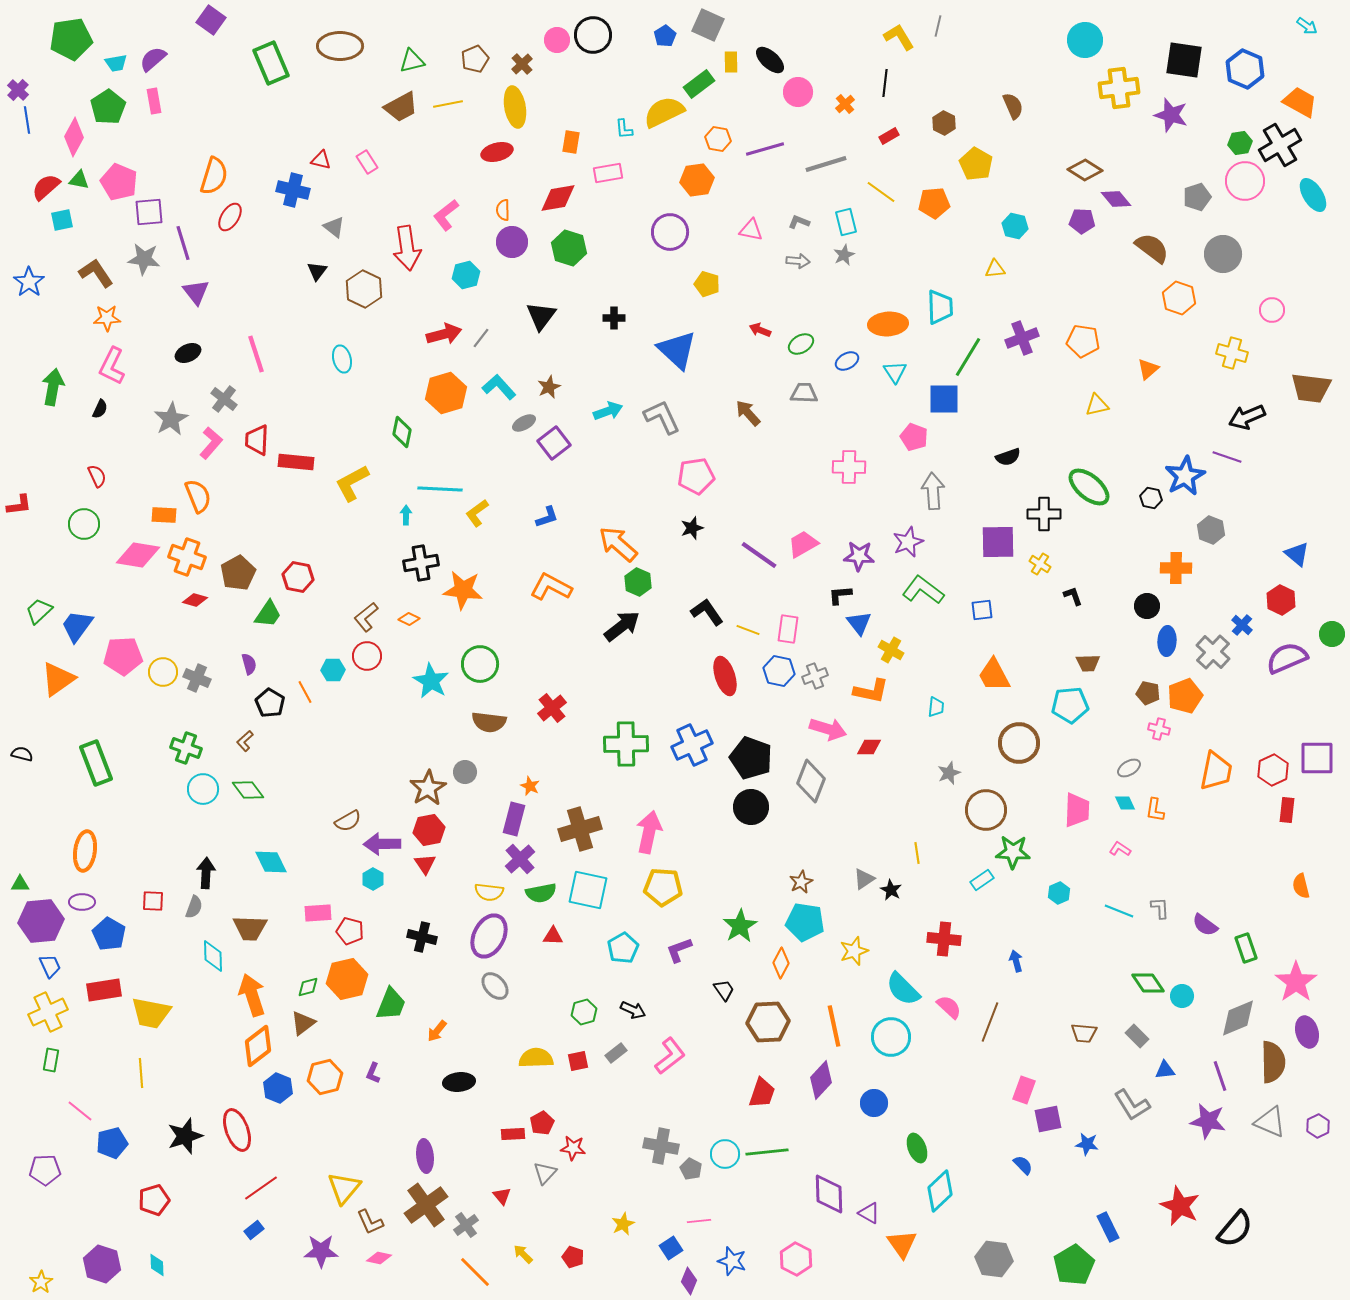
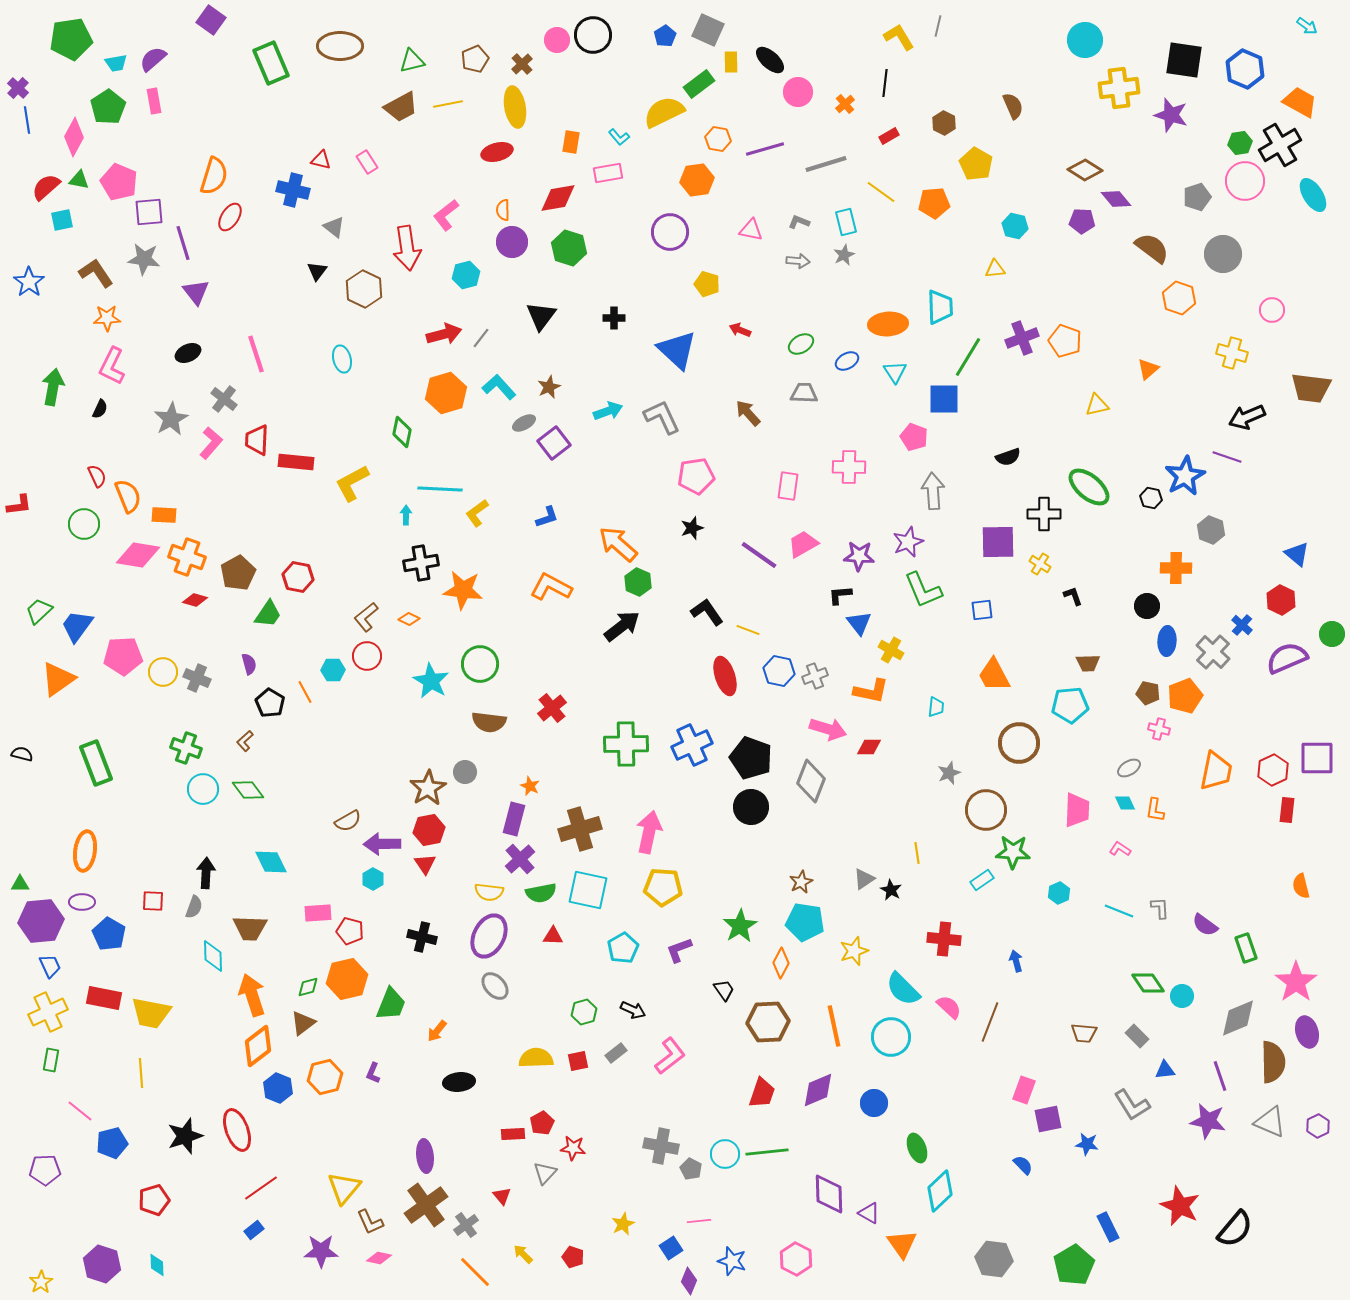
gray square at (708, 25): moved 5 px down
purple cross at (18, 90): moved 2 px up
cyan L-shape at (624, 129): moved 5 px left, 8 px down; rotated 35 degrees counterclockwise
red arrow at (760, 330): moved 20 px left
orange pentagon at (1083, 341): moved 18 px left; rotated 12 degrees clockwise
orange semicircle at (198, 496): moved 70 px left
green L-shape at (923, 590): rotated 150 degrees counterclockwise
pink rectangle at (788, 629): moved 143 px up
red rectangle at (104, 990): moved 8 px down; rotated 20 degrees clockwise
purple diamond at (821, 1080): moved 3 px left, 10 px down; rotated 24 degrees clockwise
